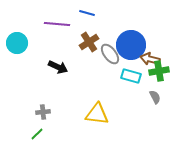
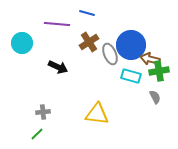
cyan circle: moved 5 px right
gray ellipse: rotated 15 degrees clockwise
